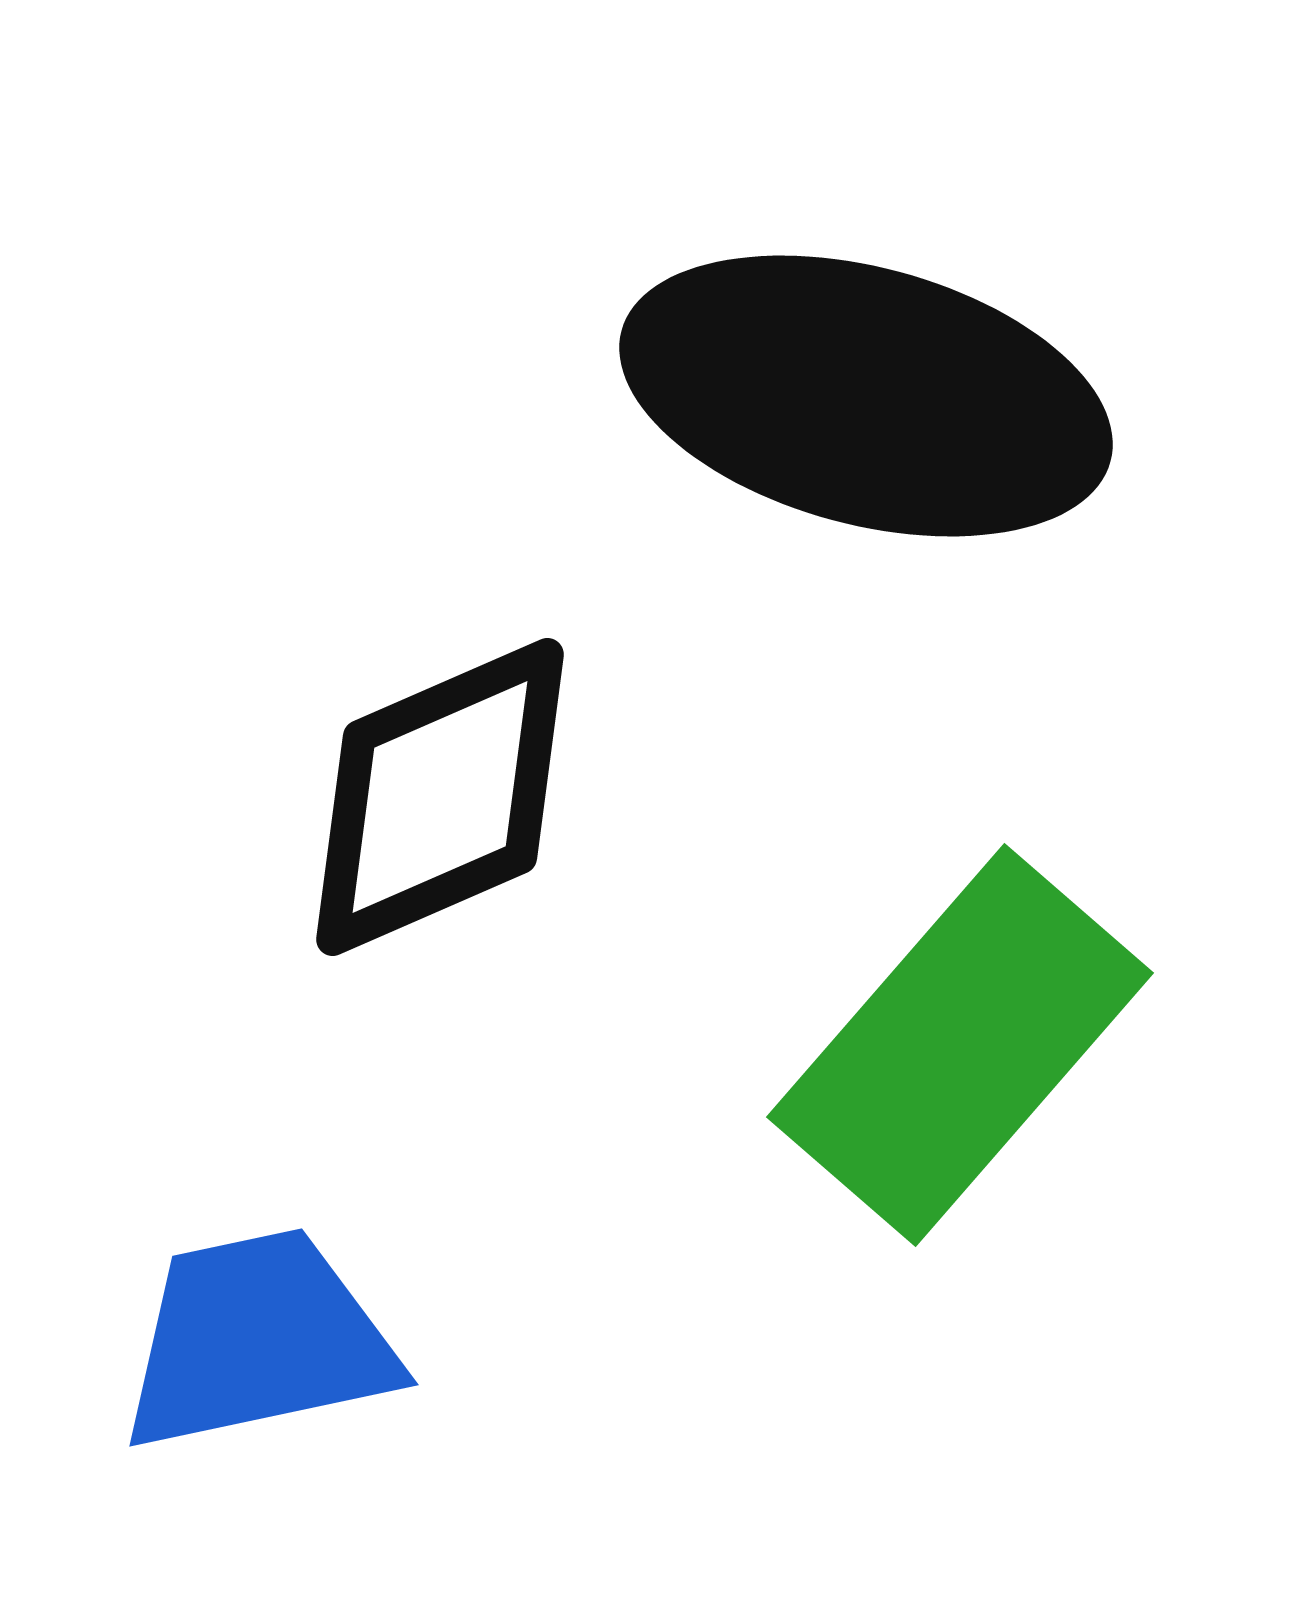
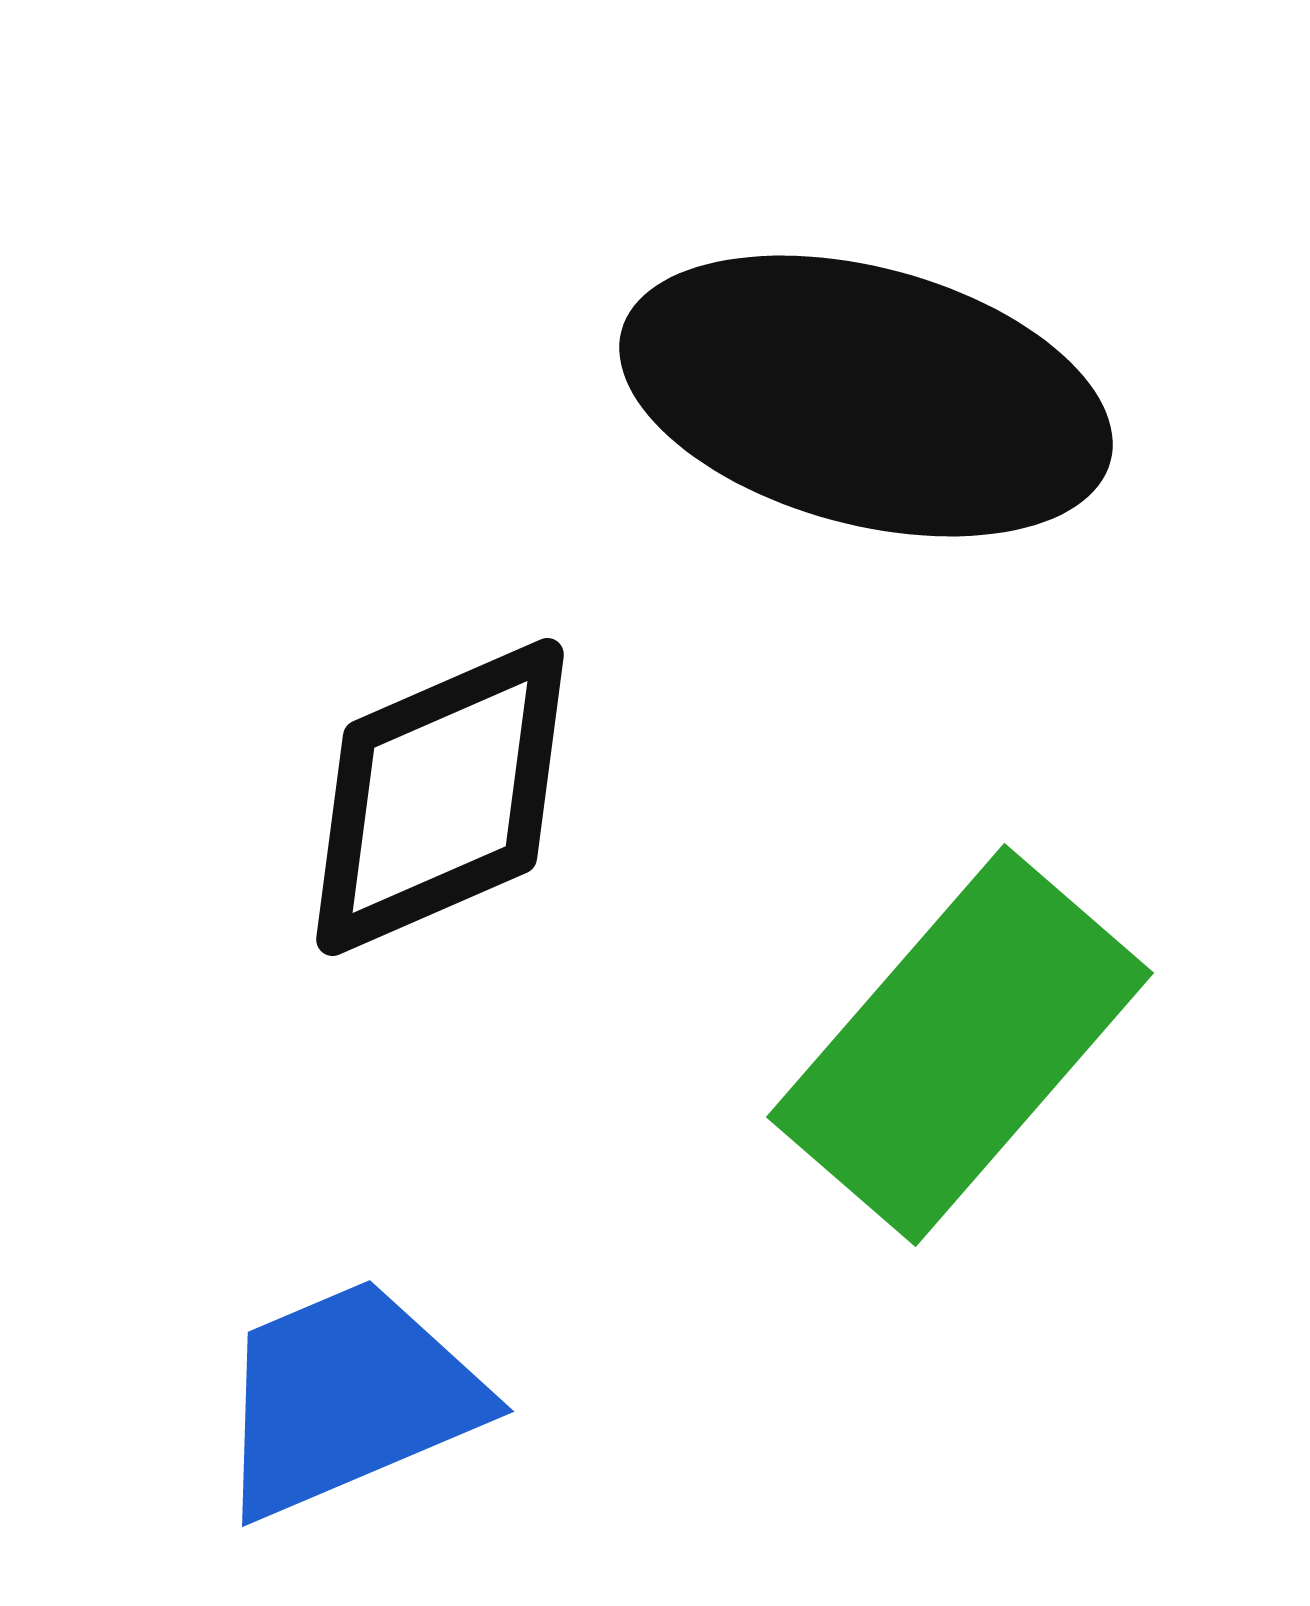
blue trapezoid: moved 90 px right, 58 px down; rotated 11 degrees counterclockwise
